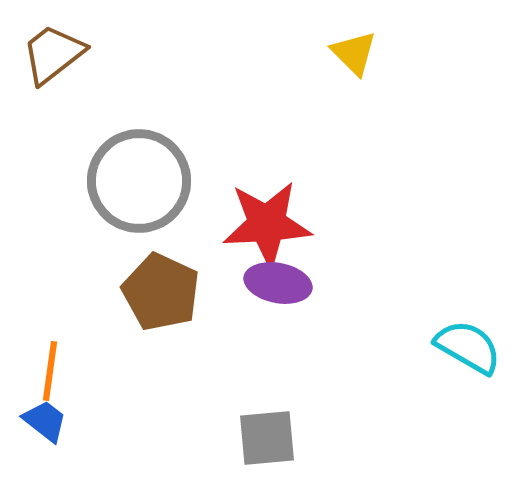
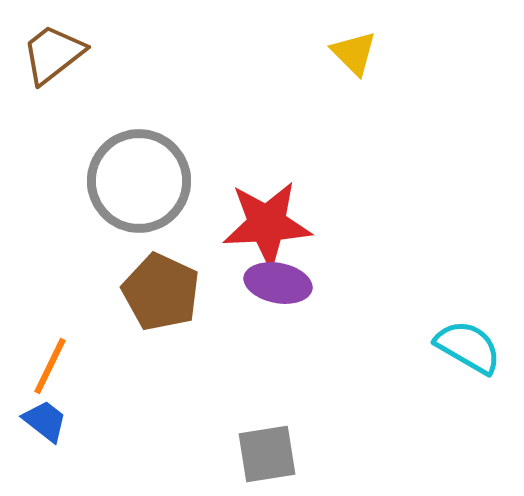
orange line: moved 5 px up; rotated 18 degrees clockwise
gray square: moved 16 px down; rotated 4 degrees counterclockwise
